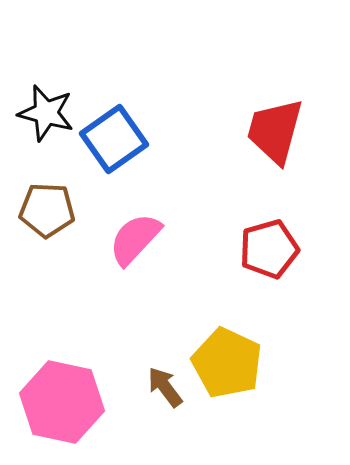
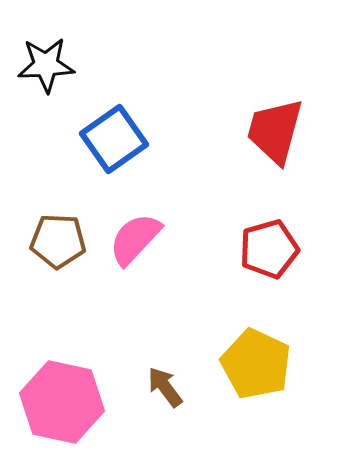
black star: moved 48 px up; rotated 18 degrees counterclockwise
brown pentagon: moved 11 px right, 31 px down
yellow pentagon: moved 29 px right, 1 px down
